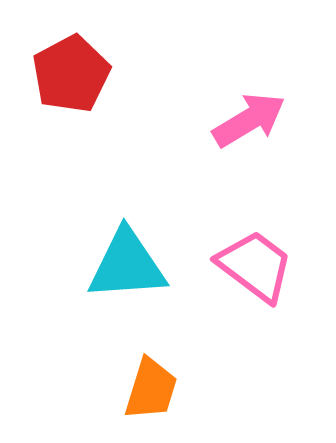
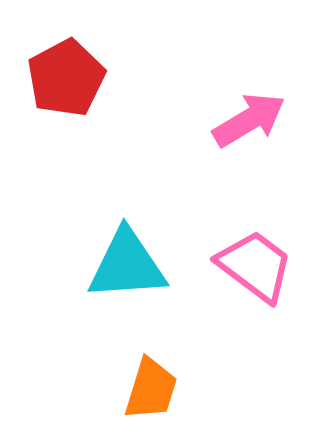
red pentagon: moved 5 px left, 4 px down
